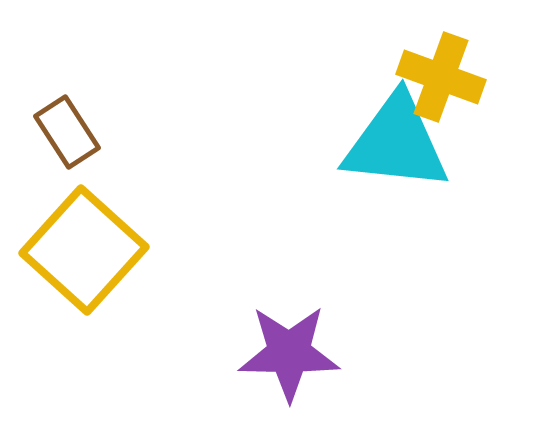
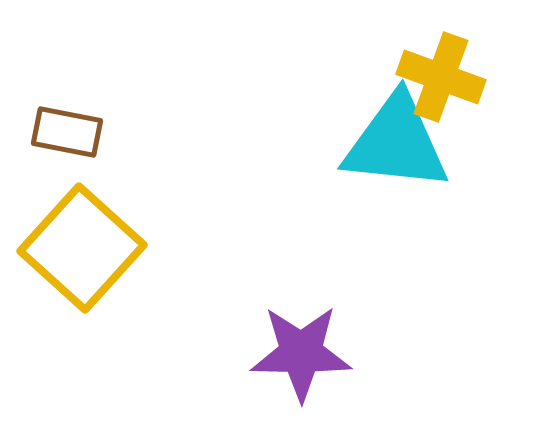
brown rectangle: rotated 46 degrees counterclockwise
yellow square: moved 2 px left, 2 px up
purple star: moved 12 px right
